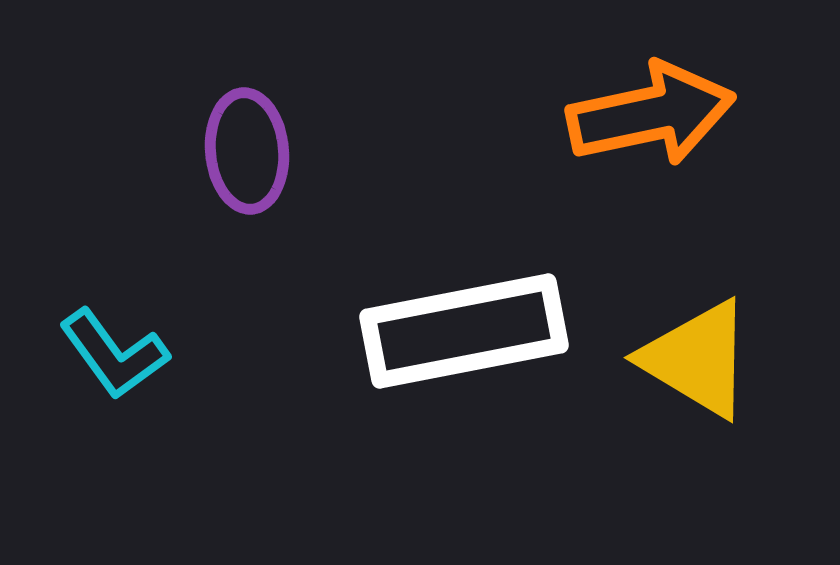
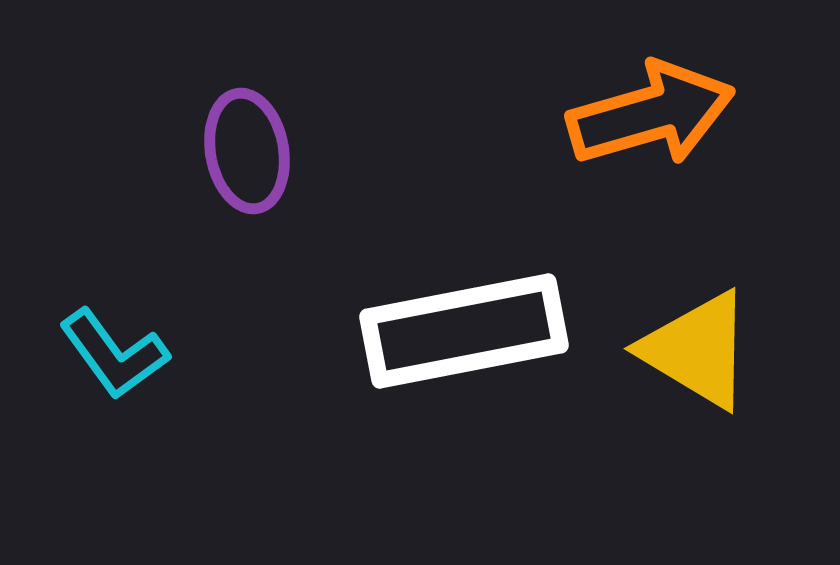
orange arrow: rotated 4 degrees counterclockwise
purple ellipse: rotated 5 degrees counterclockwise
yellow triangle: moved 9 px up
